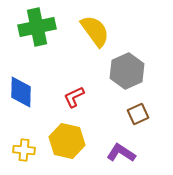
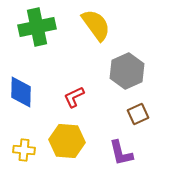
yellow semicircle: moved 1 px right, 6 px up
yellow hexagon: rotated 8 degrees counterclockwise
purple L-shape: rotated 136 degrees counterclockwise
